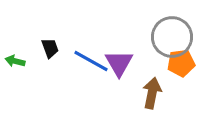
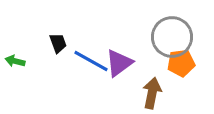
black trapezoid: moved 8 px right, 5 px up
purple triangle: rotated 24 degrees clockwise
